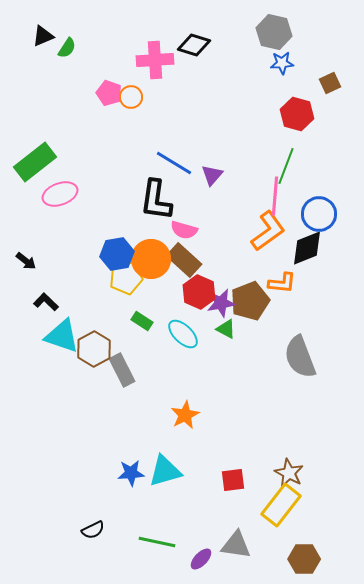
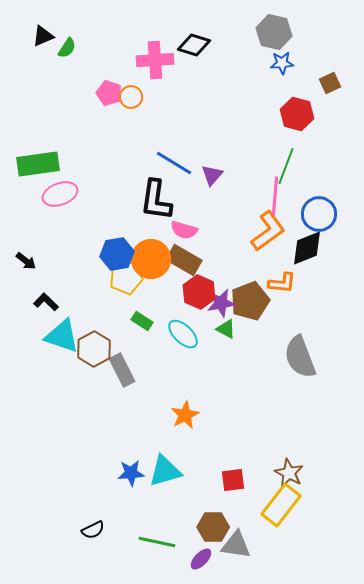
green rectangle at (35, 162): moved 3 px right, 2 px down; rotated 30 degrees clockwise
brown rectangle at (184, 260): rotated 12 degrees counterclockwise
brown hexagon at (304, 559): moved 91 px left, 32 px up
